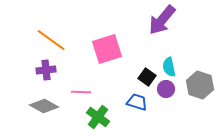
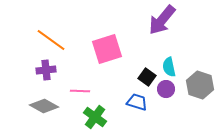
pink line: moved 1 px left, 1 px up
green cross: moved 3 px left
